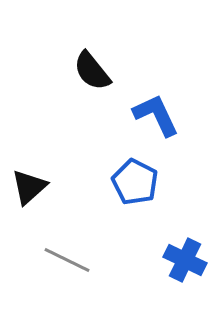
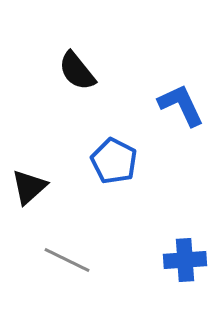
black semicircle: moved 15 px left
blue L-shape: moved 25 px right, 10 px up
blue pentagon: moved 21 px left, 21 px up
blue cross: rotated 30 degrees counterclockwise
